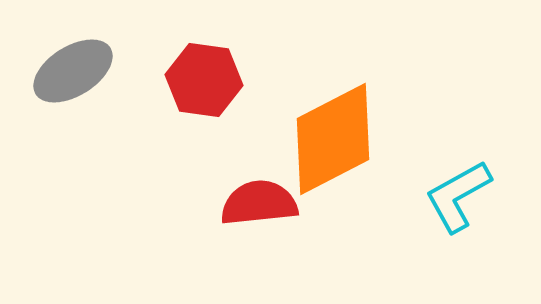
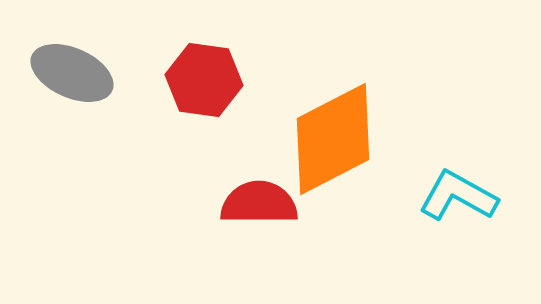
gray ellipse: moved 1 px left, 2 px down; rotated 56 degrees clockwise
cyan L-shape: rotated 58 degrees clockwise
red semicircle: rotated 6 degrees clockwise
